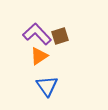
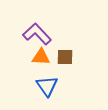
brown square: moved 5 px right, 21 px down; rotated 18 degrees clockwise
orange triangle: moved 2 px right, 1 px down; rotated 36 degrees clockwise
